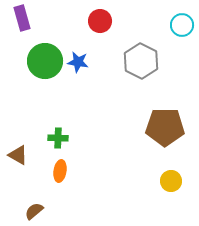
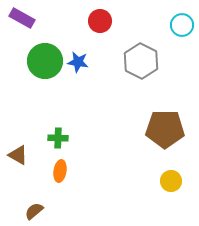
purple rectangle: rotated 45 degrees counterclockwise
brown pentagon: moved 2 px down
